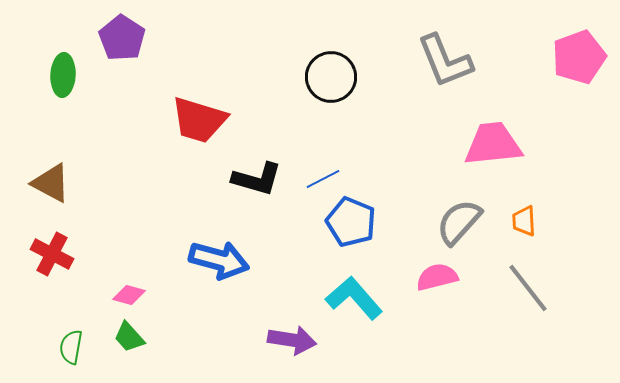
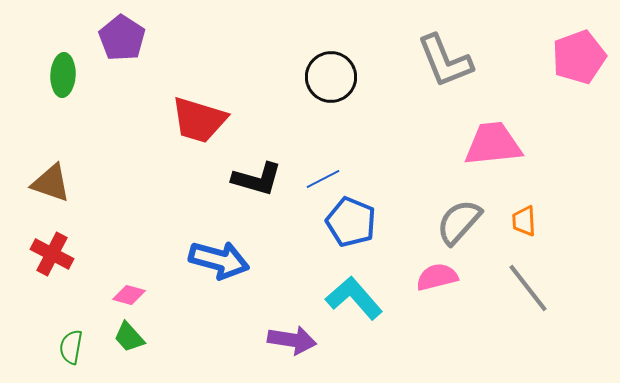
brown triangle: rotated 9 degrees counterclockwise
